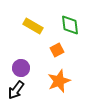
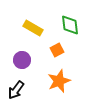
yellow rectangle: moved 2 px down
purple circle: moved 1 px right, 8 px up
